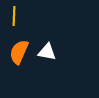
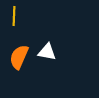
orange semicircle: moved 5 px down
